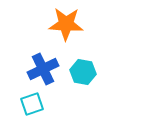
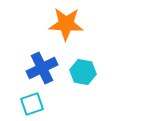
blue cross: moved 1 px left, 1 px up
